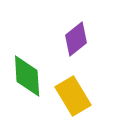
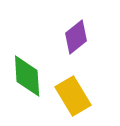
purple diamond: moved 2 px up
